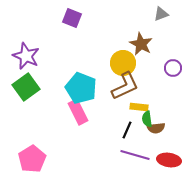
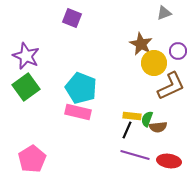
gray triangle: moved 3 px right, 1 px up
yellow circle: moved 31 px right
purple circle: moved 5 px right, 17 px up
brown L-shape: moved 46 px right
yellow rectangle: moved 7 px left, 9 px down
pink rectangle: rotated 50 degrees counterclockwise
green semicircle: rotated 28 degrees clockwise
brown semicircle: moved 2 px right, 1 px up
red ellipse: moved 1 px down
